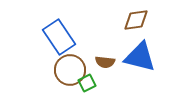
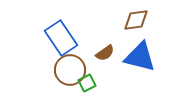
blue rectangle: moved 2 px right, 1 px down
brown semicircle: moved 9 px up; rotated 42 degrees counterclockwise
